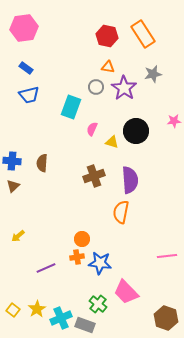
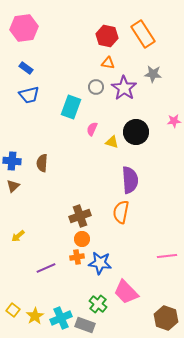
orange triangle: moved 4 px up
gray star: rotated 18 degrees clockwise
black circle: moved 1 px down
brown cross: moved 14 px left, 40 px down
yellow star: moved 2 px left, 7 px down
